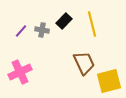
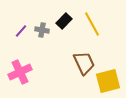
yellow line: rotated 15 degrees counterclockwise
yellow square: moved 1 px left
